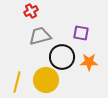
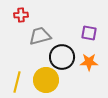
red cross: moved 10 px left, 4 px down; rotated 24 degrees clockwise
purple square: moved 8 px right
